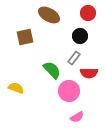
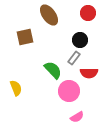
brown ellipse: rotated 25 degrees clockwise
black circle: moved 4 px down
green semicircle: moved 1 px right
yellow semicircle: rotated 49 degrees clockwise
